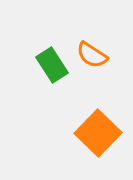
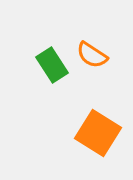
orange square: rotated 12 degrees counterclockwise
